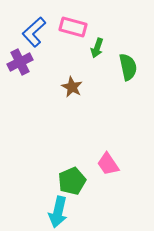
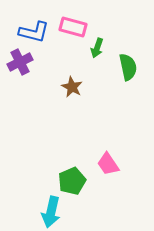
blue L-shape: rotated 124 degrees counterclockwise
cyan arrow: moved 7 px left
